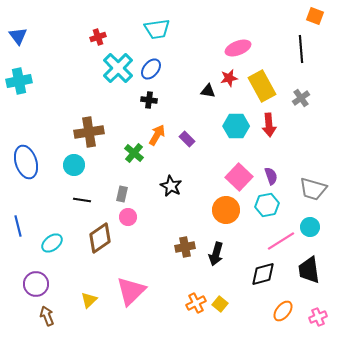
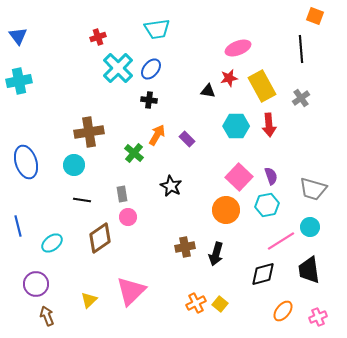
gray rectangle at (122, 194): rotated 21 degrees counterclockwise
